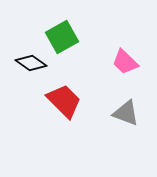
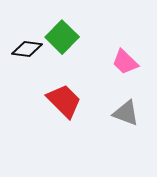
green square: rotated 16 degrees counterclockwise
black diamond: moved 4 px left, 14 px up; rotated 28 degrees counterclockwise
